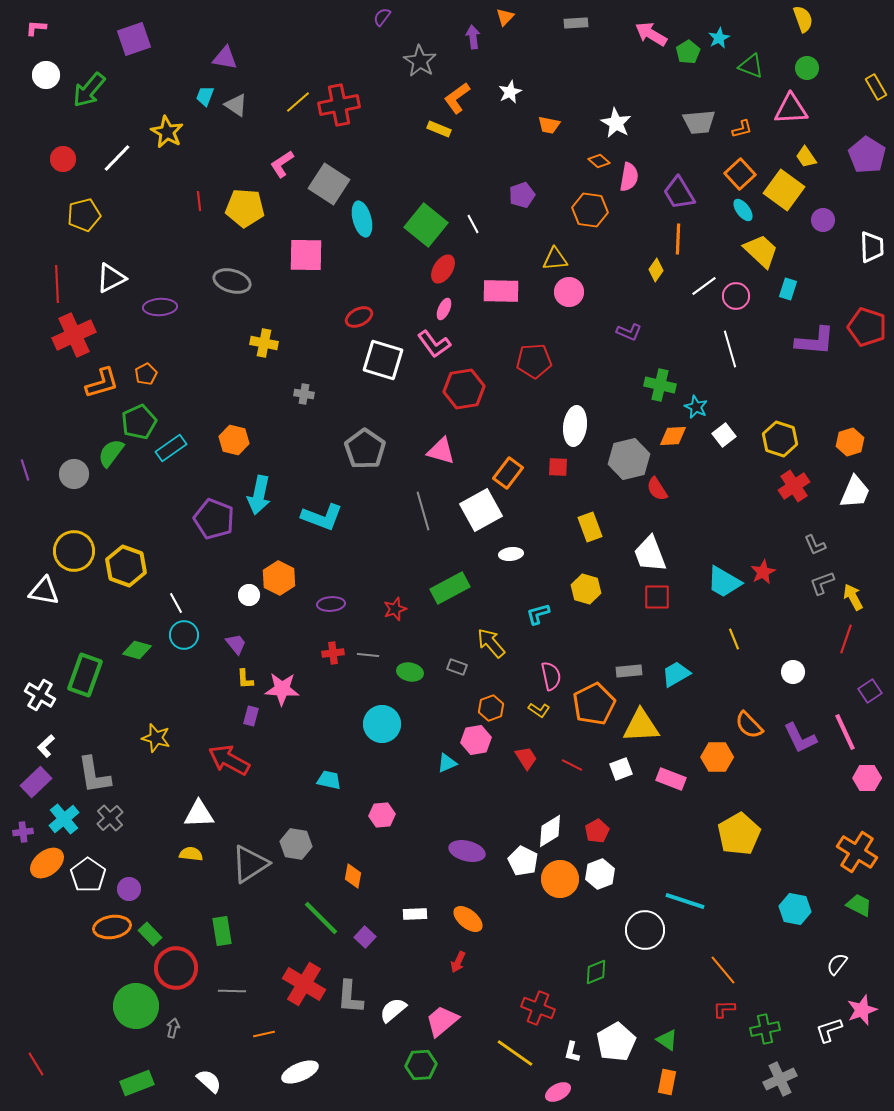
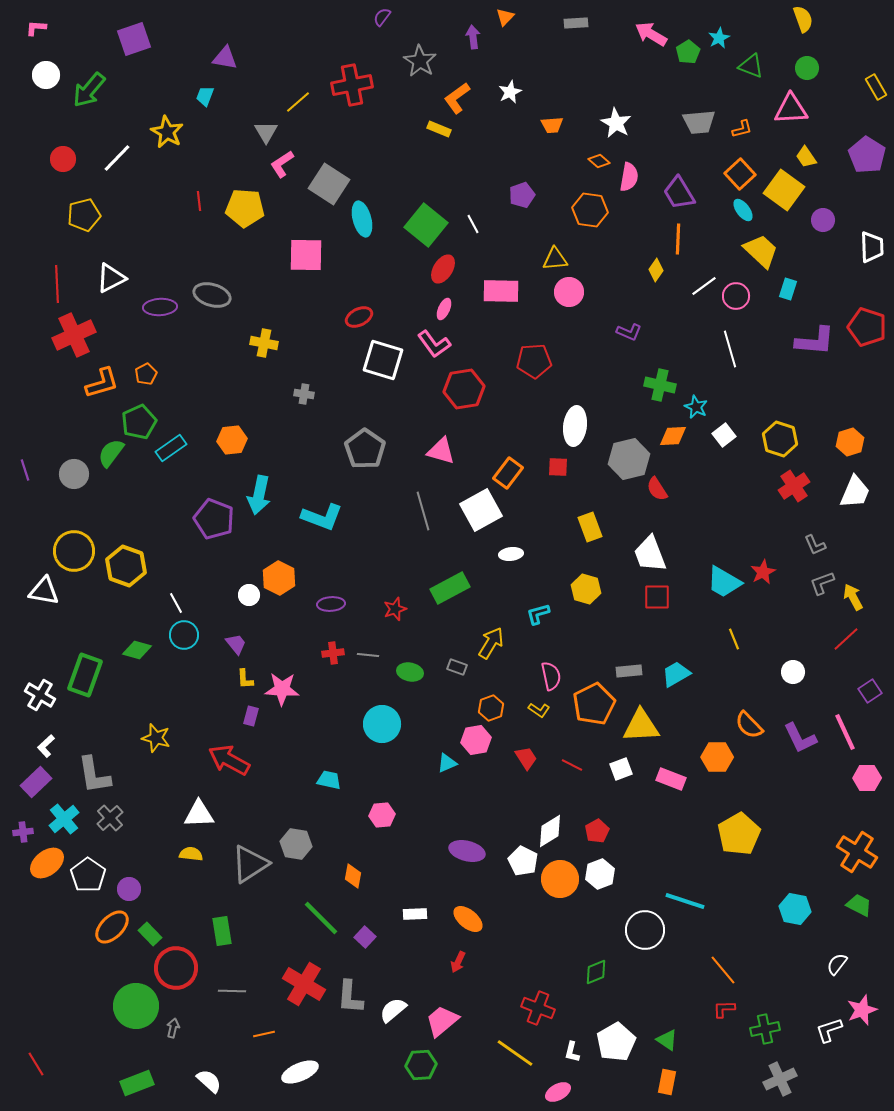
gray triangle at (236, 105): moved 30 px right, 27 px down; rotated 25 degrees clockwise
red cross at (339, 105): moved 13 px right, 20 px up
orange trapezoid at (549, 125): moved 3 px right; rotated 15 degrees counterclockwise
gray ellipse at (232, 281): moved 20 px left, 14 px down
orange hexagon at (234, 440): moved 2 px left; rotated 20 degrees counterclockwise
red line at (846, 639): rotated 28 degrees clockwise
yellow arrow at (491, 643): rotated 72 degrees clockwise
orange ellipse at (112, 927): rotated 36 degrees counterclockwise
